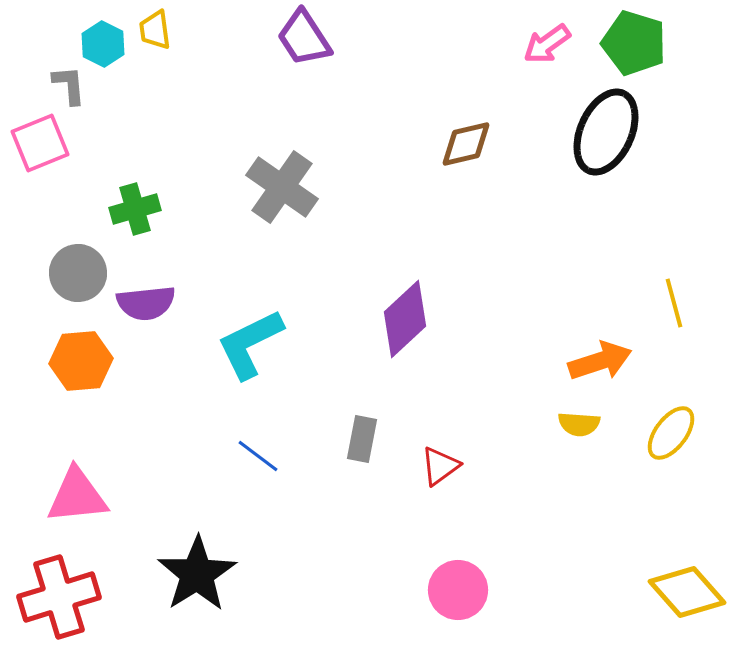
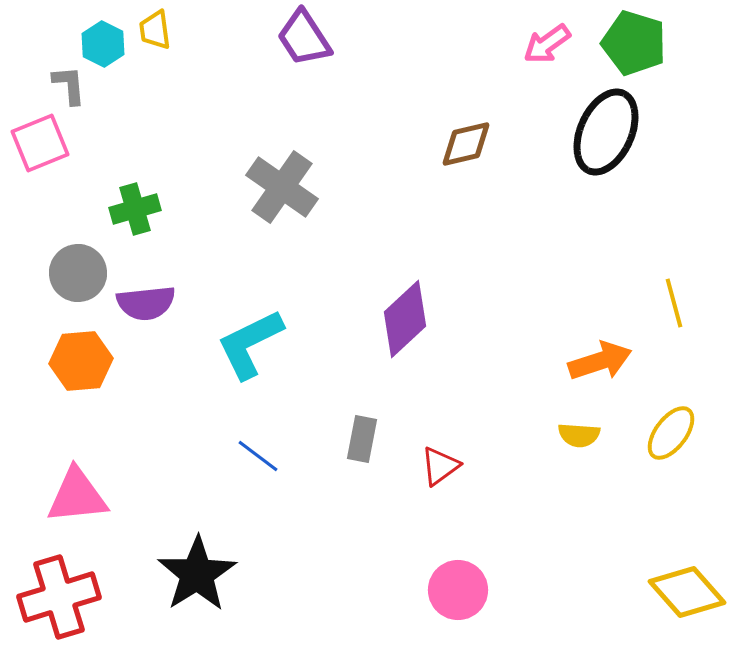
yellow semicircle: moved 11 px down
